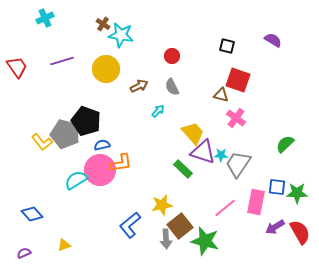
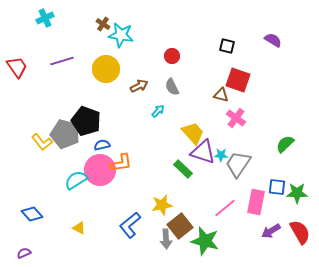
purple arrow at (275, 227): moved 4 px left, 4 px down
yellow triangle at (64, 245): moved 15 px right, 17 px up; rotated 48 degrees clockwise
